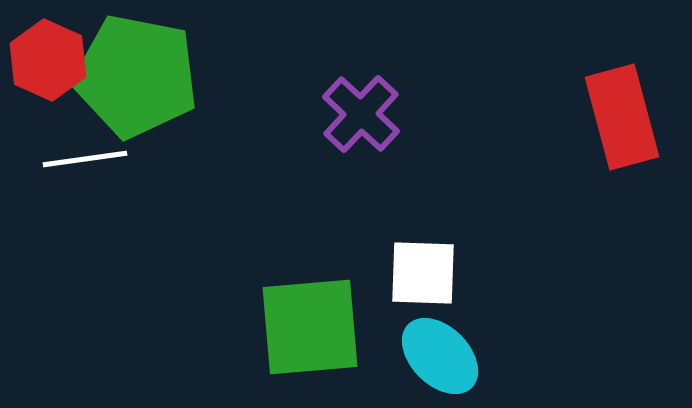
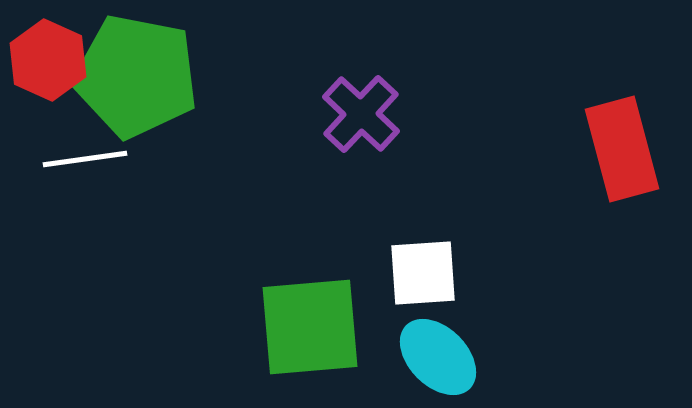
red rectangle: moved 32 px down
white square: rotated 6 degrees counterclockwise
cyan ellipse: moved 2 px left, 1 px down
